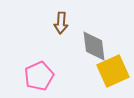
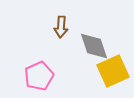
brown arrow: moved 4 px down
gray diamond: rotated 12 degrees counterclockwise
